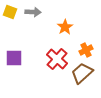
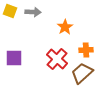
yellow square: moved 1 px up
orange cross: rotated 24 degrees clockwise
